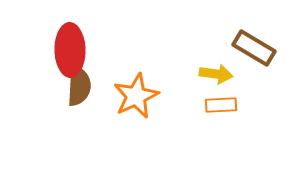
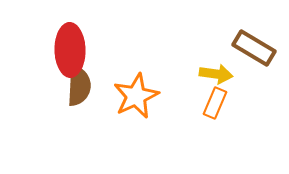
orange rectangle: moved 6 px left, 2 px up; rotated 64 degrees counterclockwise
